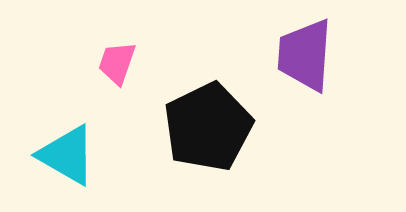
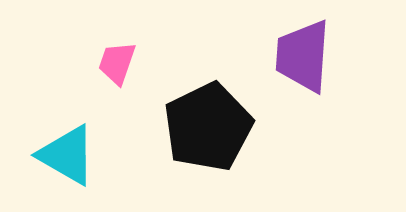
purple trapezoid: moved 2 px left, 1 px down
